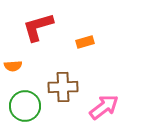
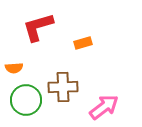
orange rectangle: moved 2 px left, 1 px down
orange semicircle: moved 1 px right, 2 px down
green circle: moved 1 px right, 6 px up
